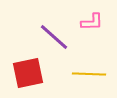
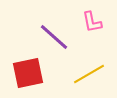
pink L-shape: rotated 80 degrees clockwise
yellow line: rotated 32 degrees counterclockwise
